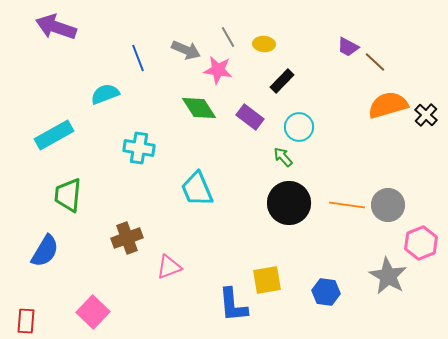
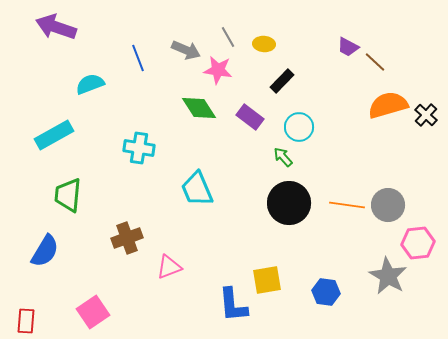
cyan semicircle: moved 15 px left, 10 px up
pink hexagon: moved 3 px left; rotated 16 degrees clockwise
pink square: rotated 12 degrees clockwise
